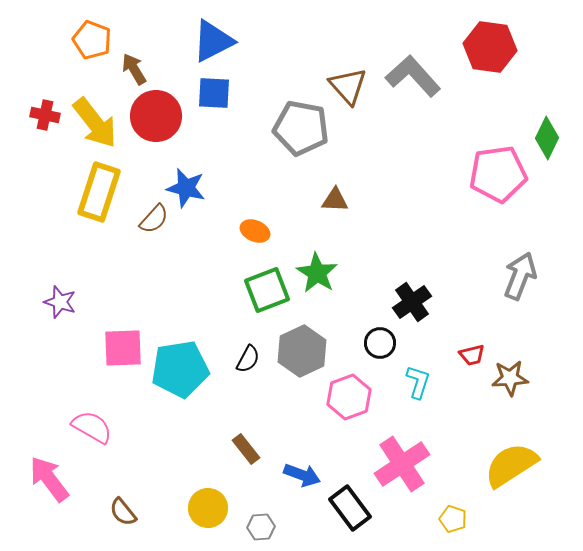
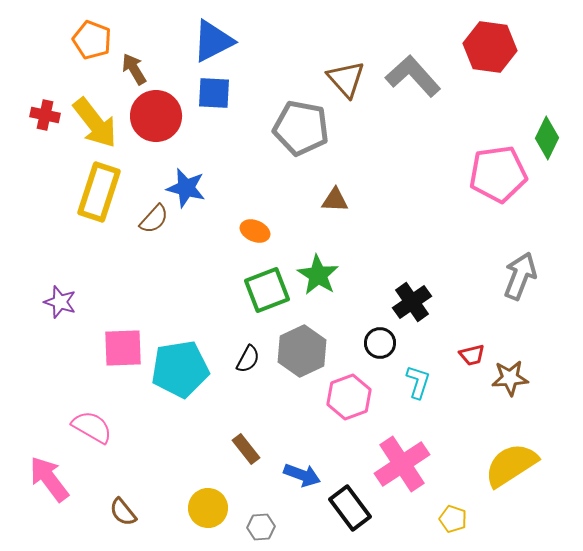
brown triangle at (348, 86): moved 2 px left, 7 px up
green star at (317, 273): moved 1 px right, 2 px down
